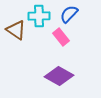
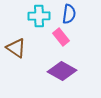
blue semicircle: rotated 144 degrees clockwise
brown triangle: moved 18 px down
purple diamond: moved 3 px right, 5 px up
